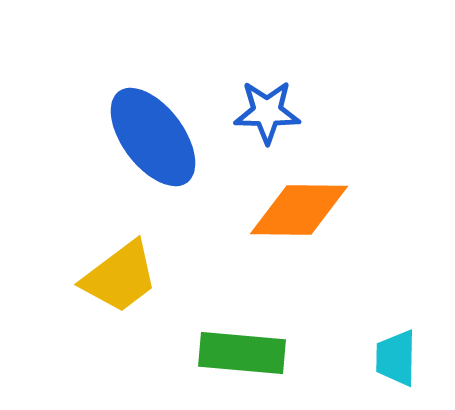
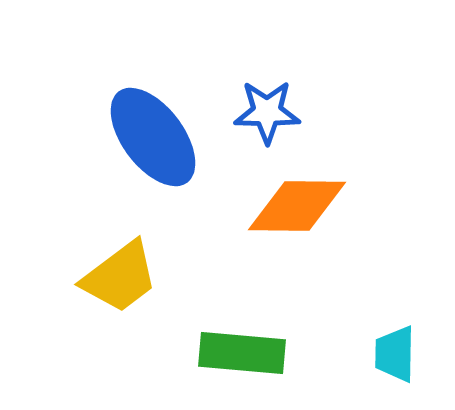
orange diamond: moved 2 px left, 4 px up
cyan trapezoid: moved 1 px left, 4 px up
